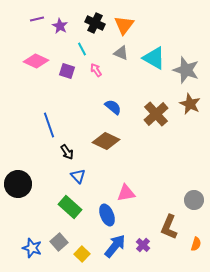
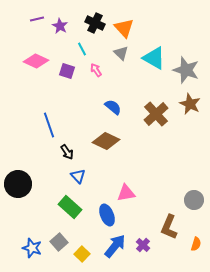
orange triangle: moved 3 px down; rotated 20 degrees counterclockwise
gray triangle: rotated 21 degrees clockwise
